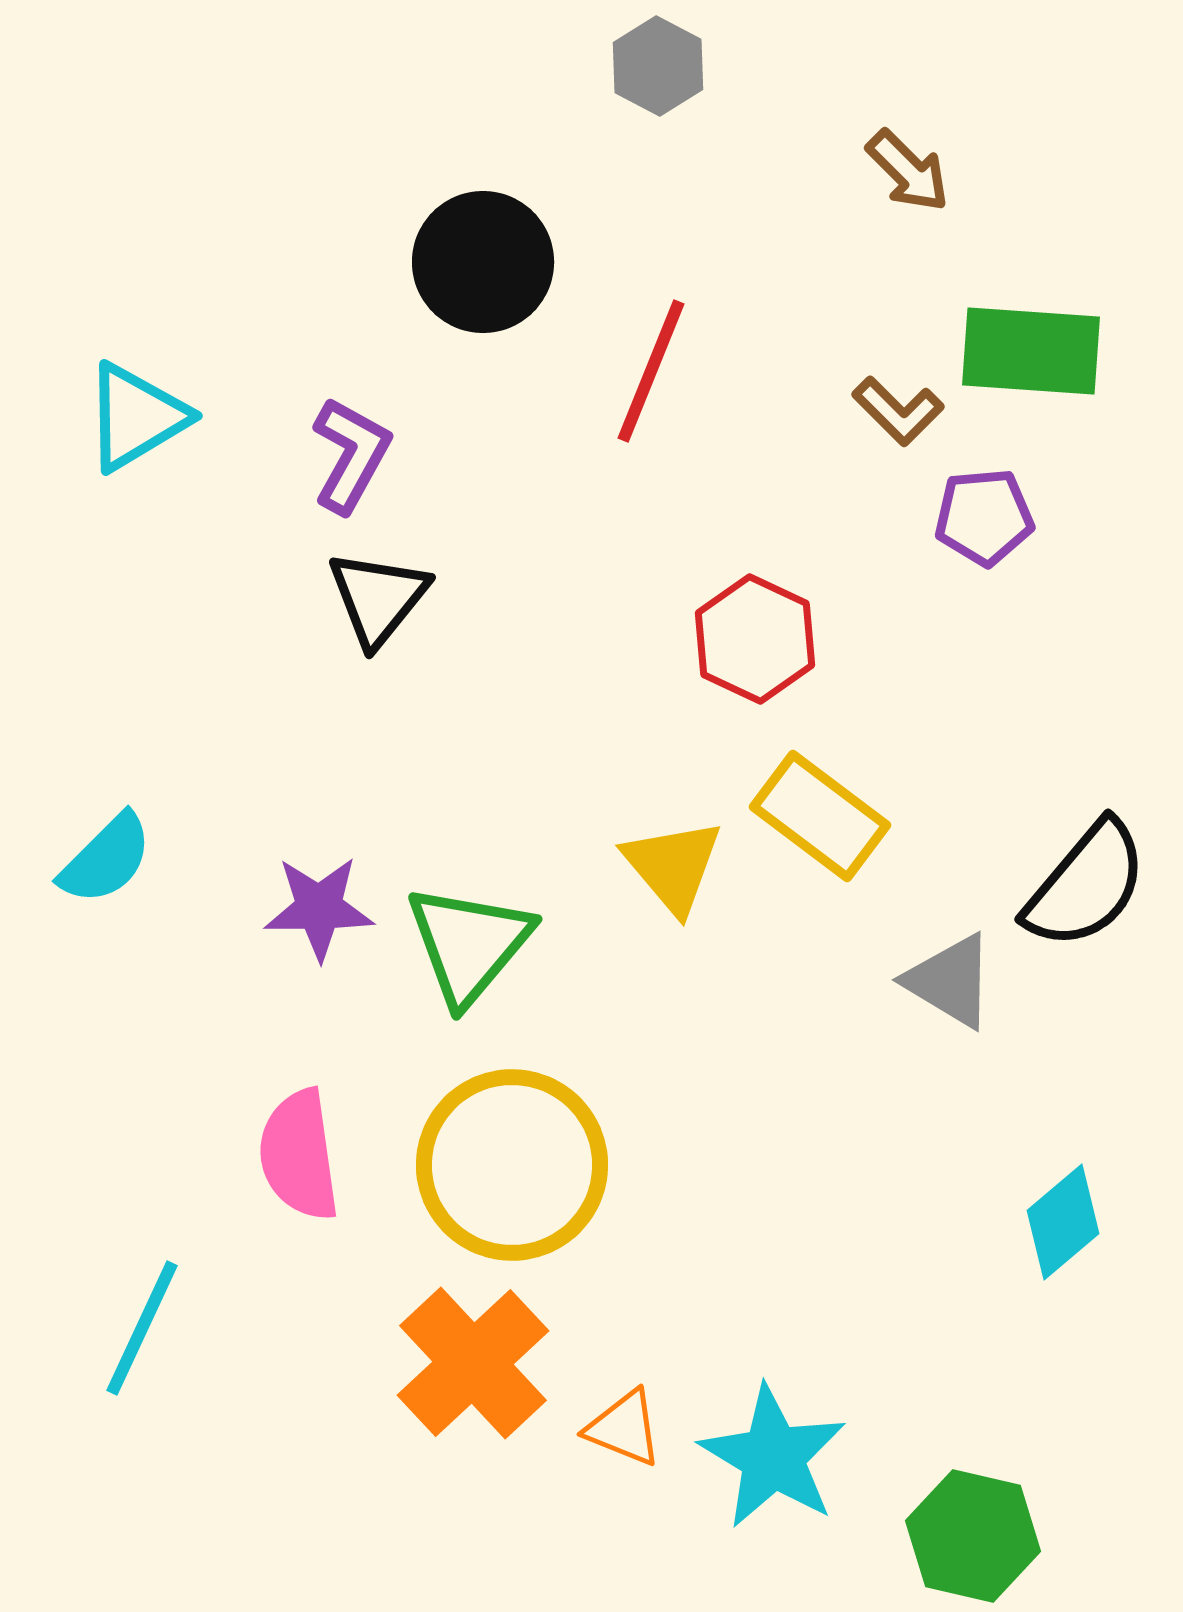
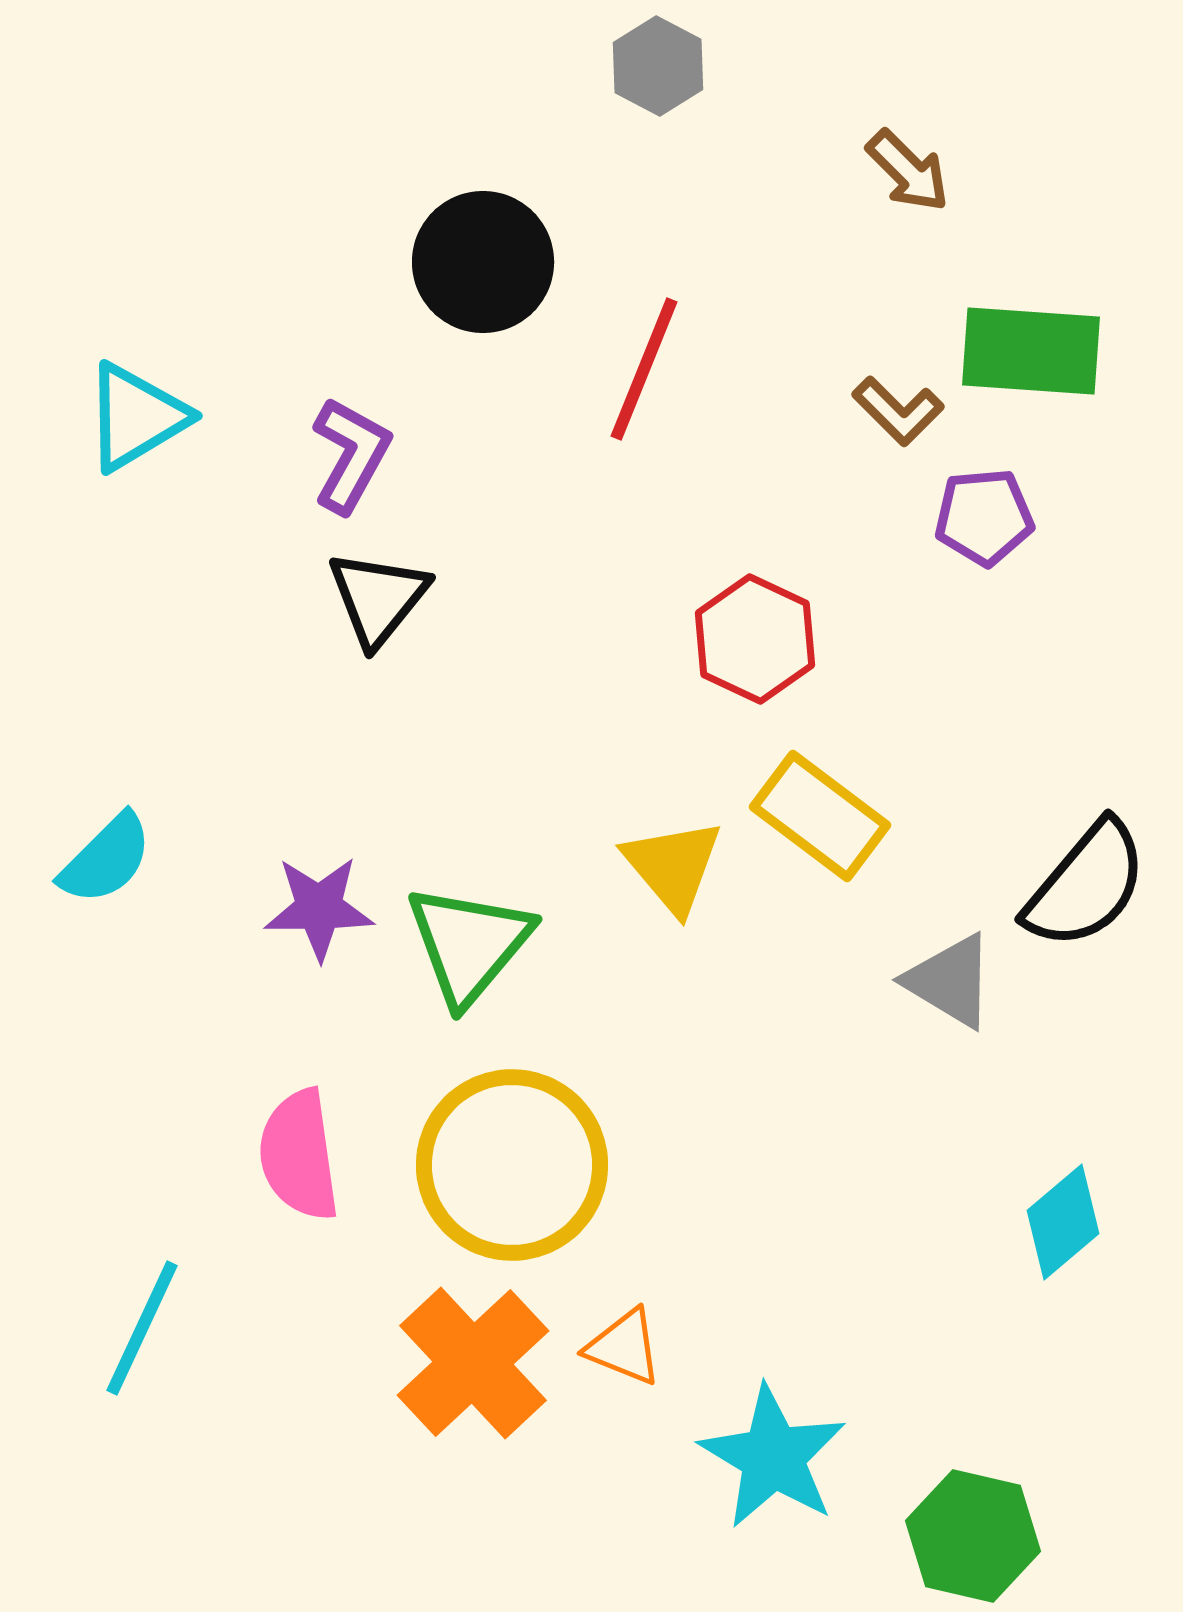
red line: moved 7 px left, 2 px up
orange triangle: moved 81 px up
